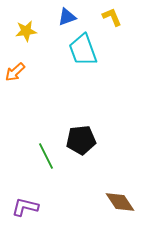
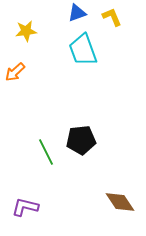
blue triangle: moved 10 px right, 4 px up
green line: moved 4 px up
